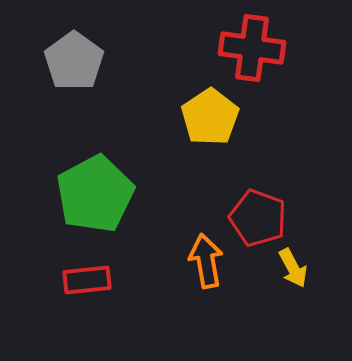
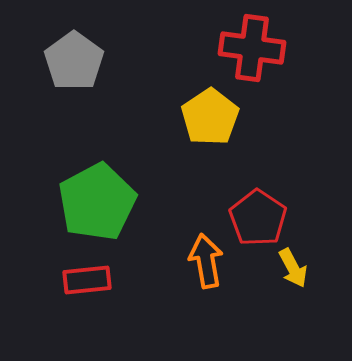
green pentagon: moved 2 px right, 8 px down
red pentagon: rotated 14 degrees clockwise
